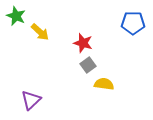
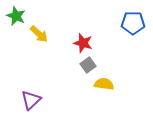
yellow arrow: moved 1 px left, 2 px down
